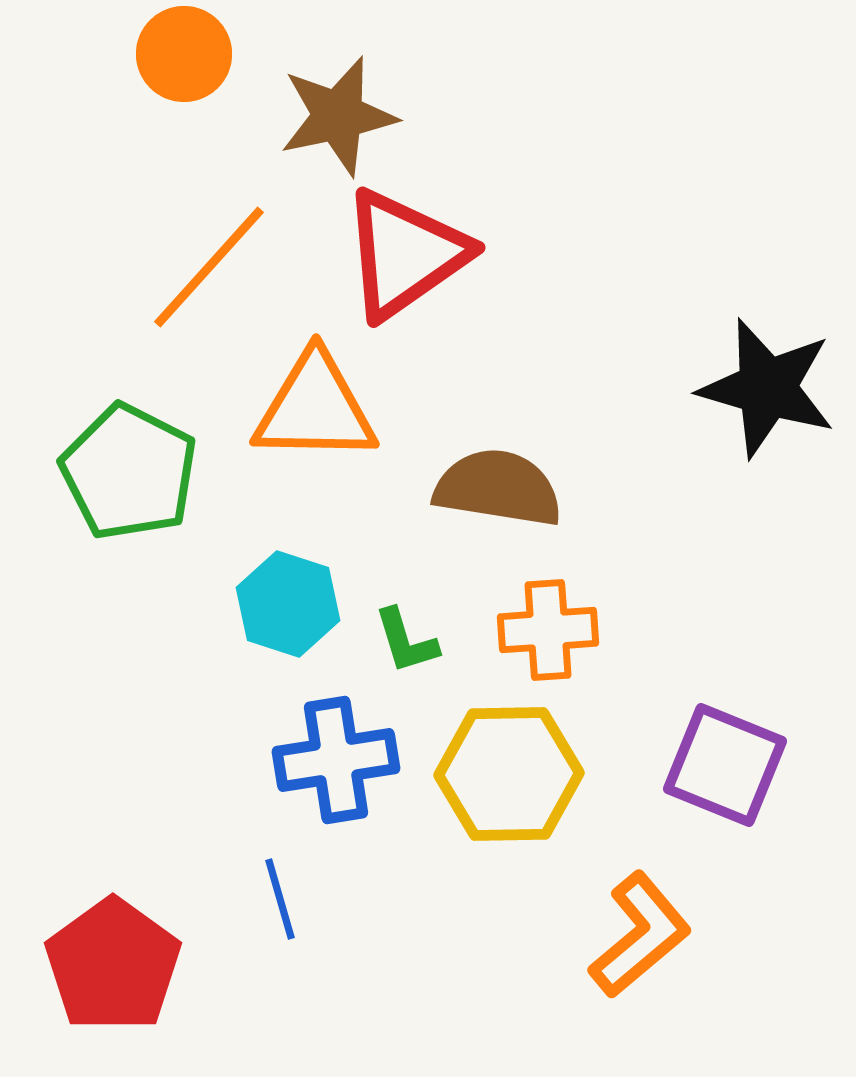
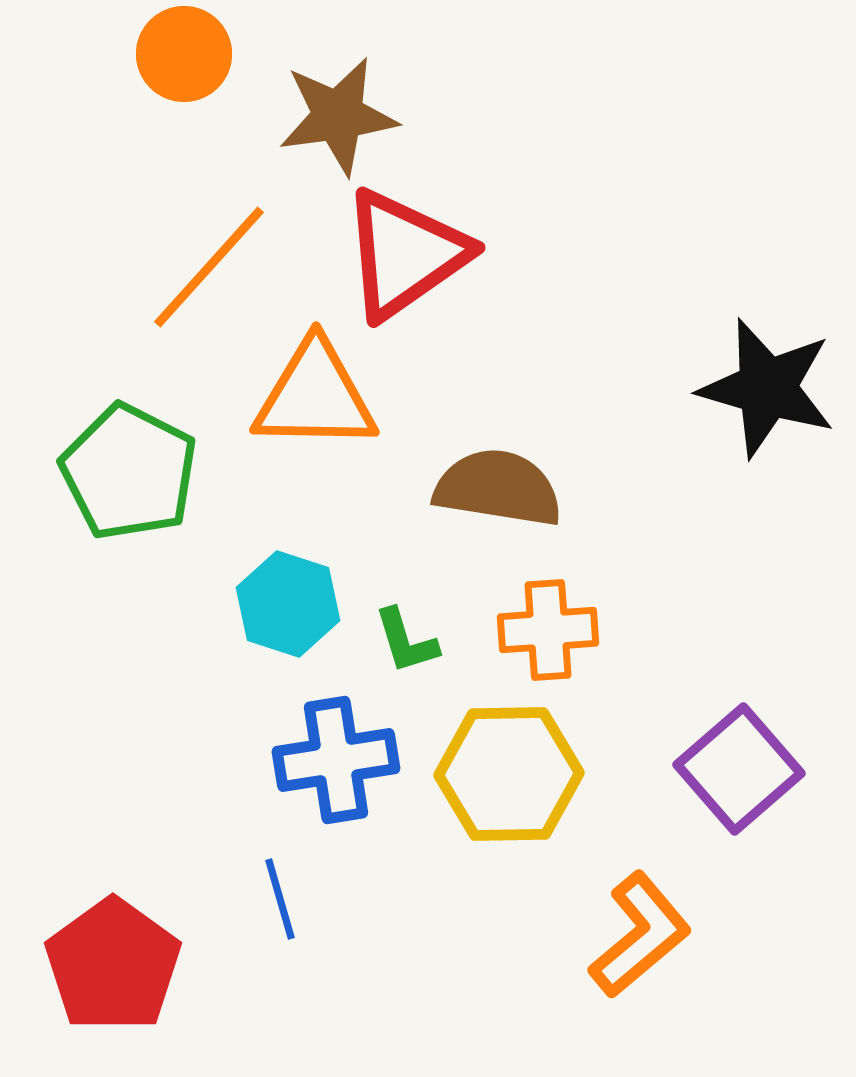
brown star: rotated 4 degrees clockwise
orange triangle: moved 12 px up
purple square: moved 14 px right, 4 px down; rotated 27 degrees clockwise
